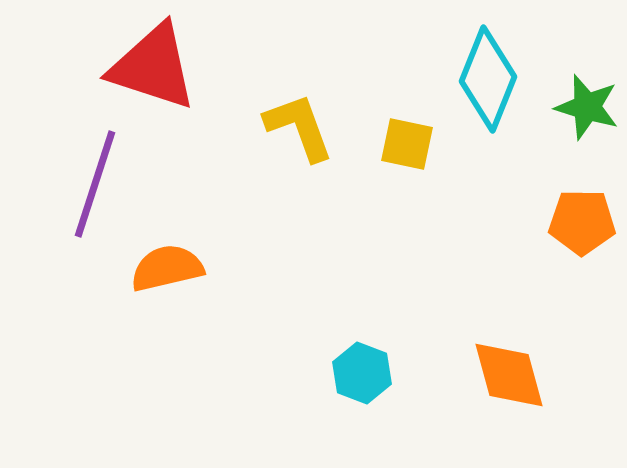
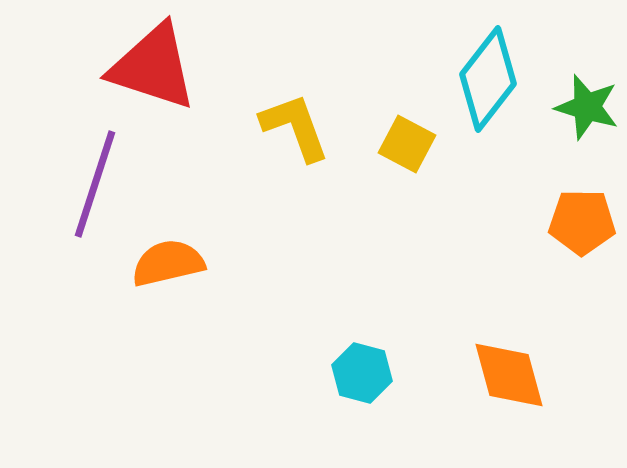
cyan diamond: rotated 16 degrees clockwise
yellow L-shape: moved 4 px left
yellow square: rotated 16 degrees clockwise
orange semicircle: moved 1 px right, 5 px up
cyan hexagon: rotated 6 degrees counterclockwise
